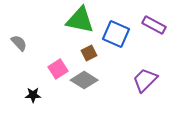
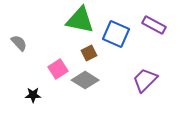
gray diamond: moved 1 px right
